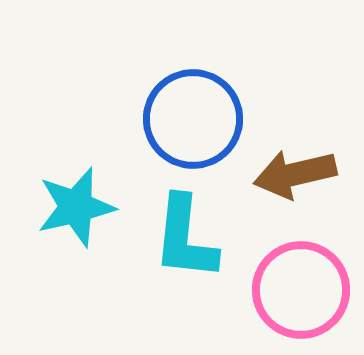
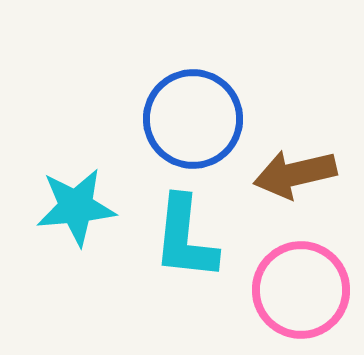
cyan star: rotated 8 degrees clockwise
